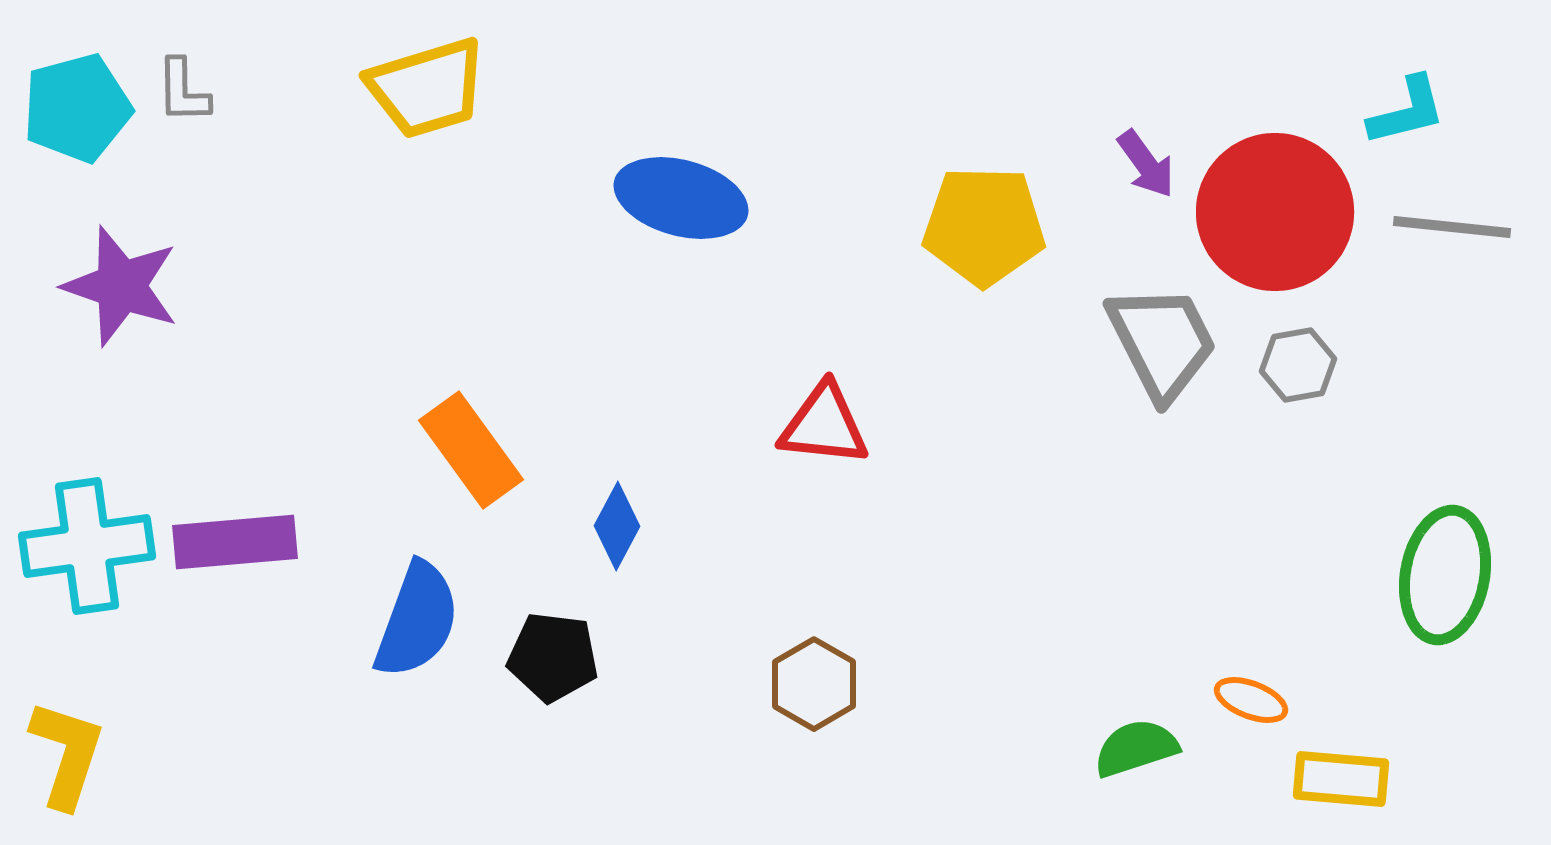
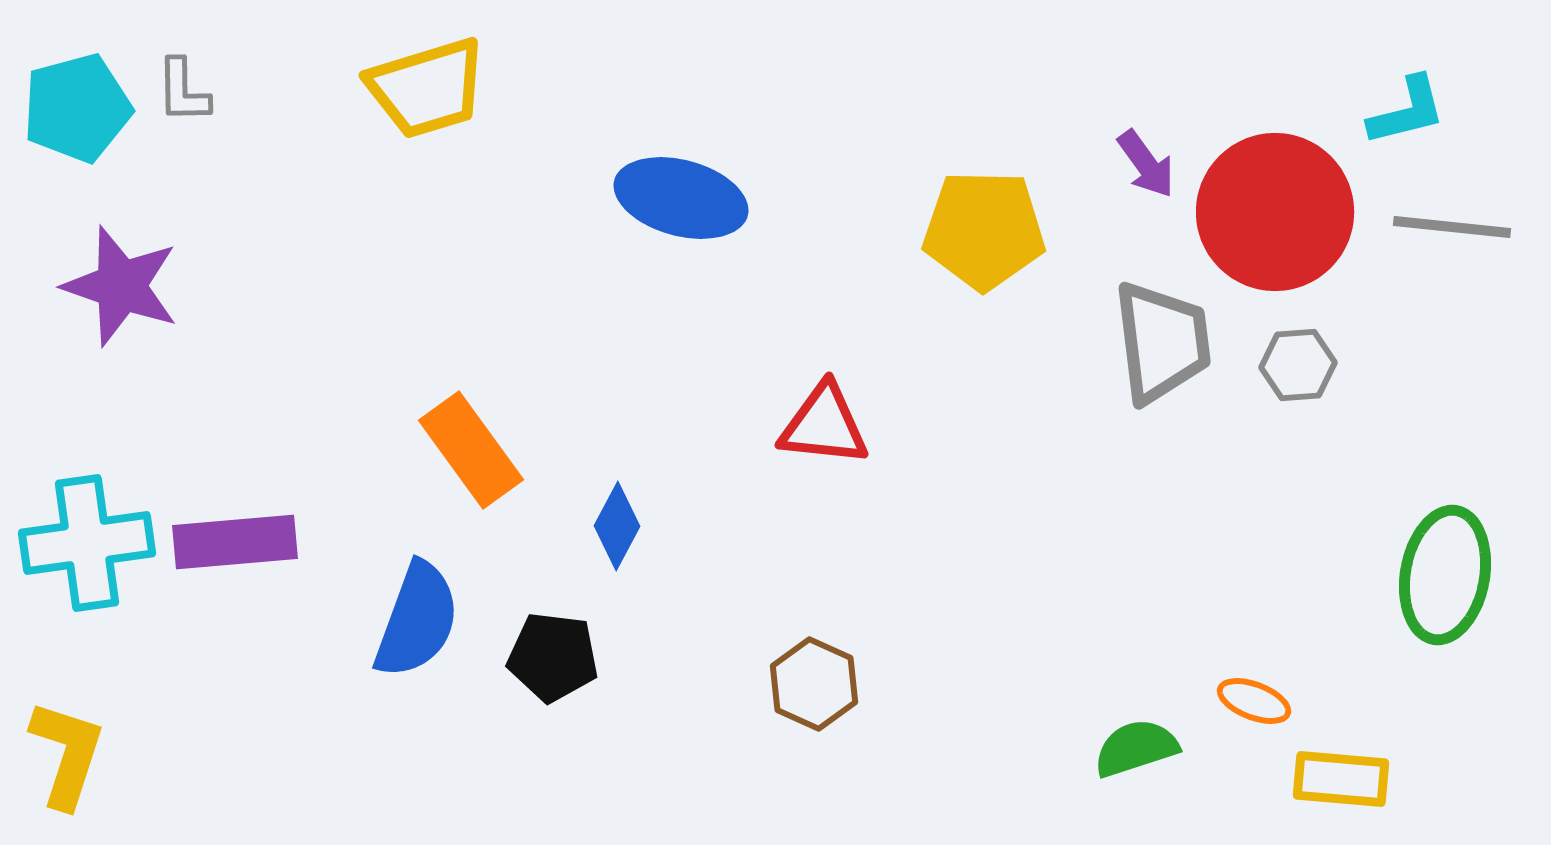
yellow pentagon: moved 4 px down
gray trapezoid: rotated 20 degrees clockwise
gray hexagon: rotated 6 degrees clockwise
cyan cross: moved 3 px up
brown hexagon: rotated 6 degrees counterclockwise
orange ellipse: moved 3 px right, 1 px down
